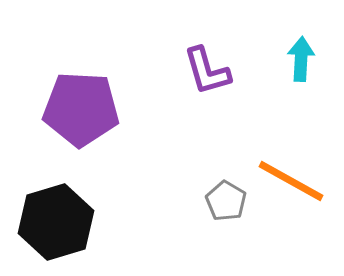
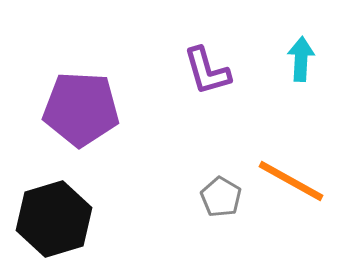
gray pentagon: moved 5 px left, 4 px up
black hexagon: moved 2 px left, 3 px up
